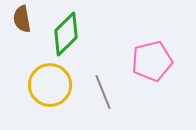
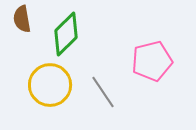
gray line: rotated 12 degrees counterclockwise
